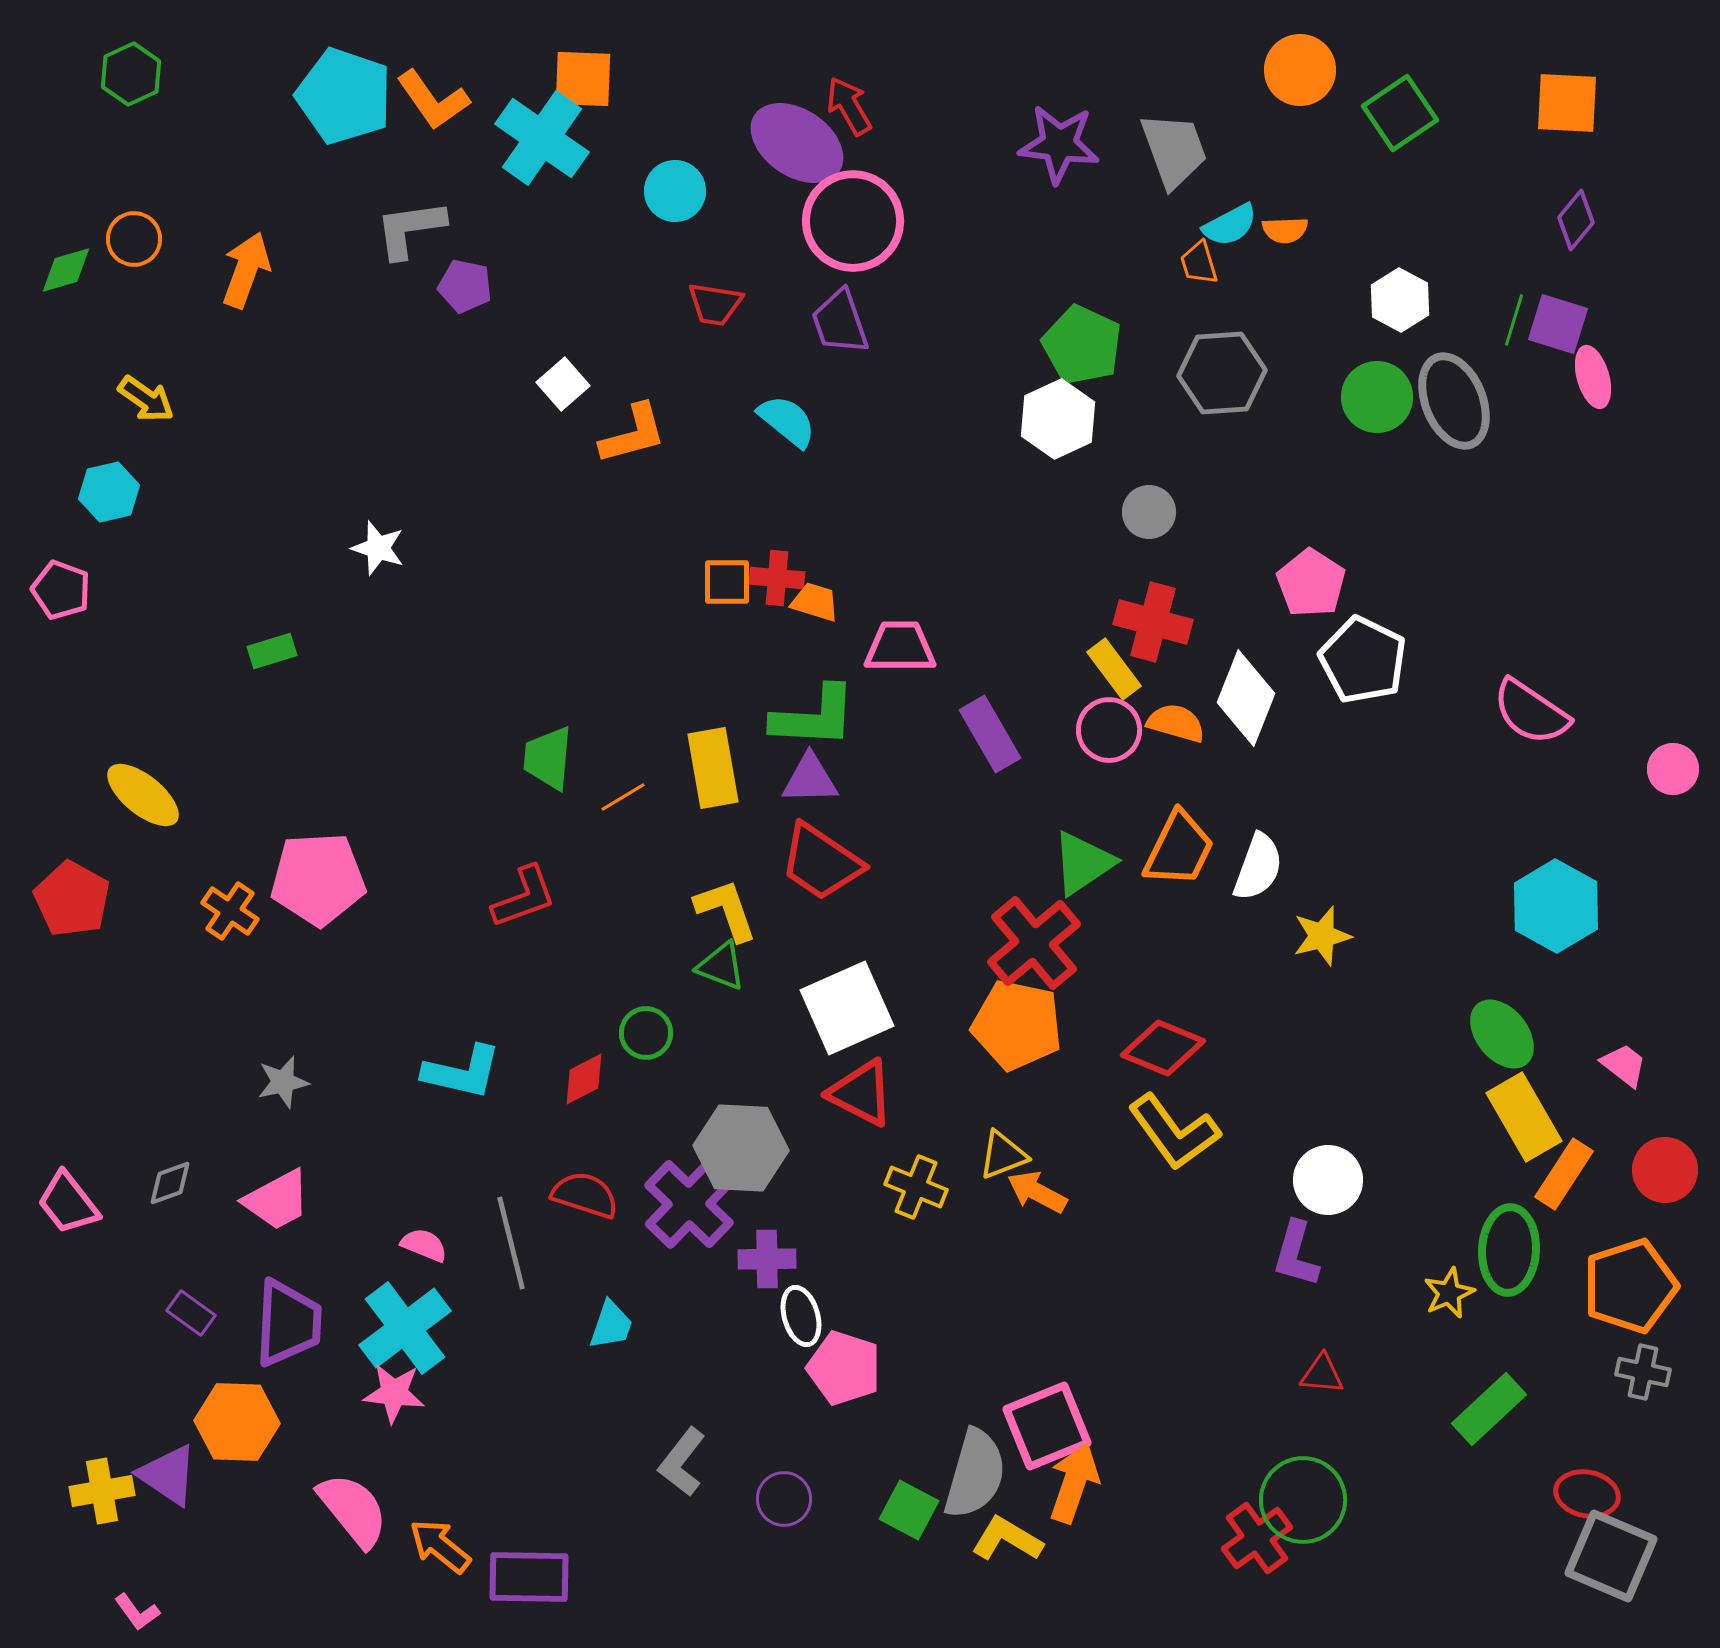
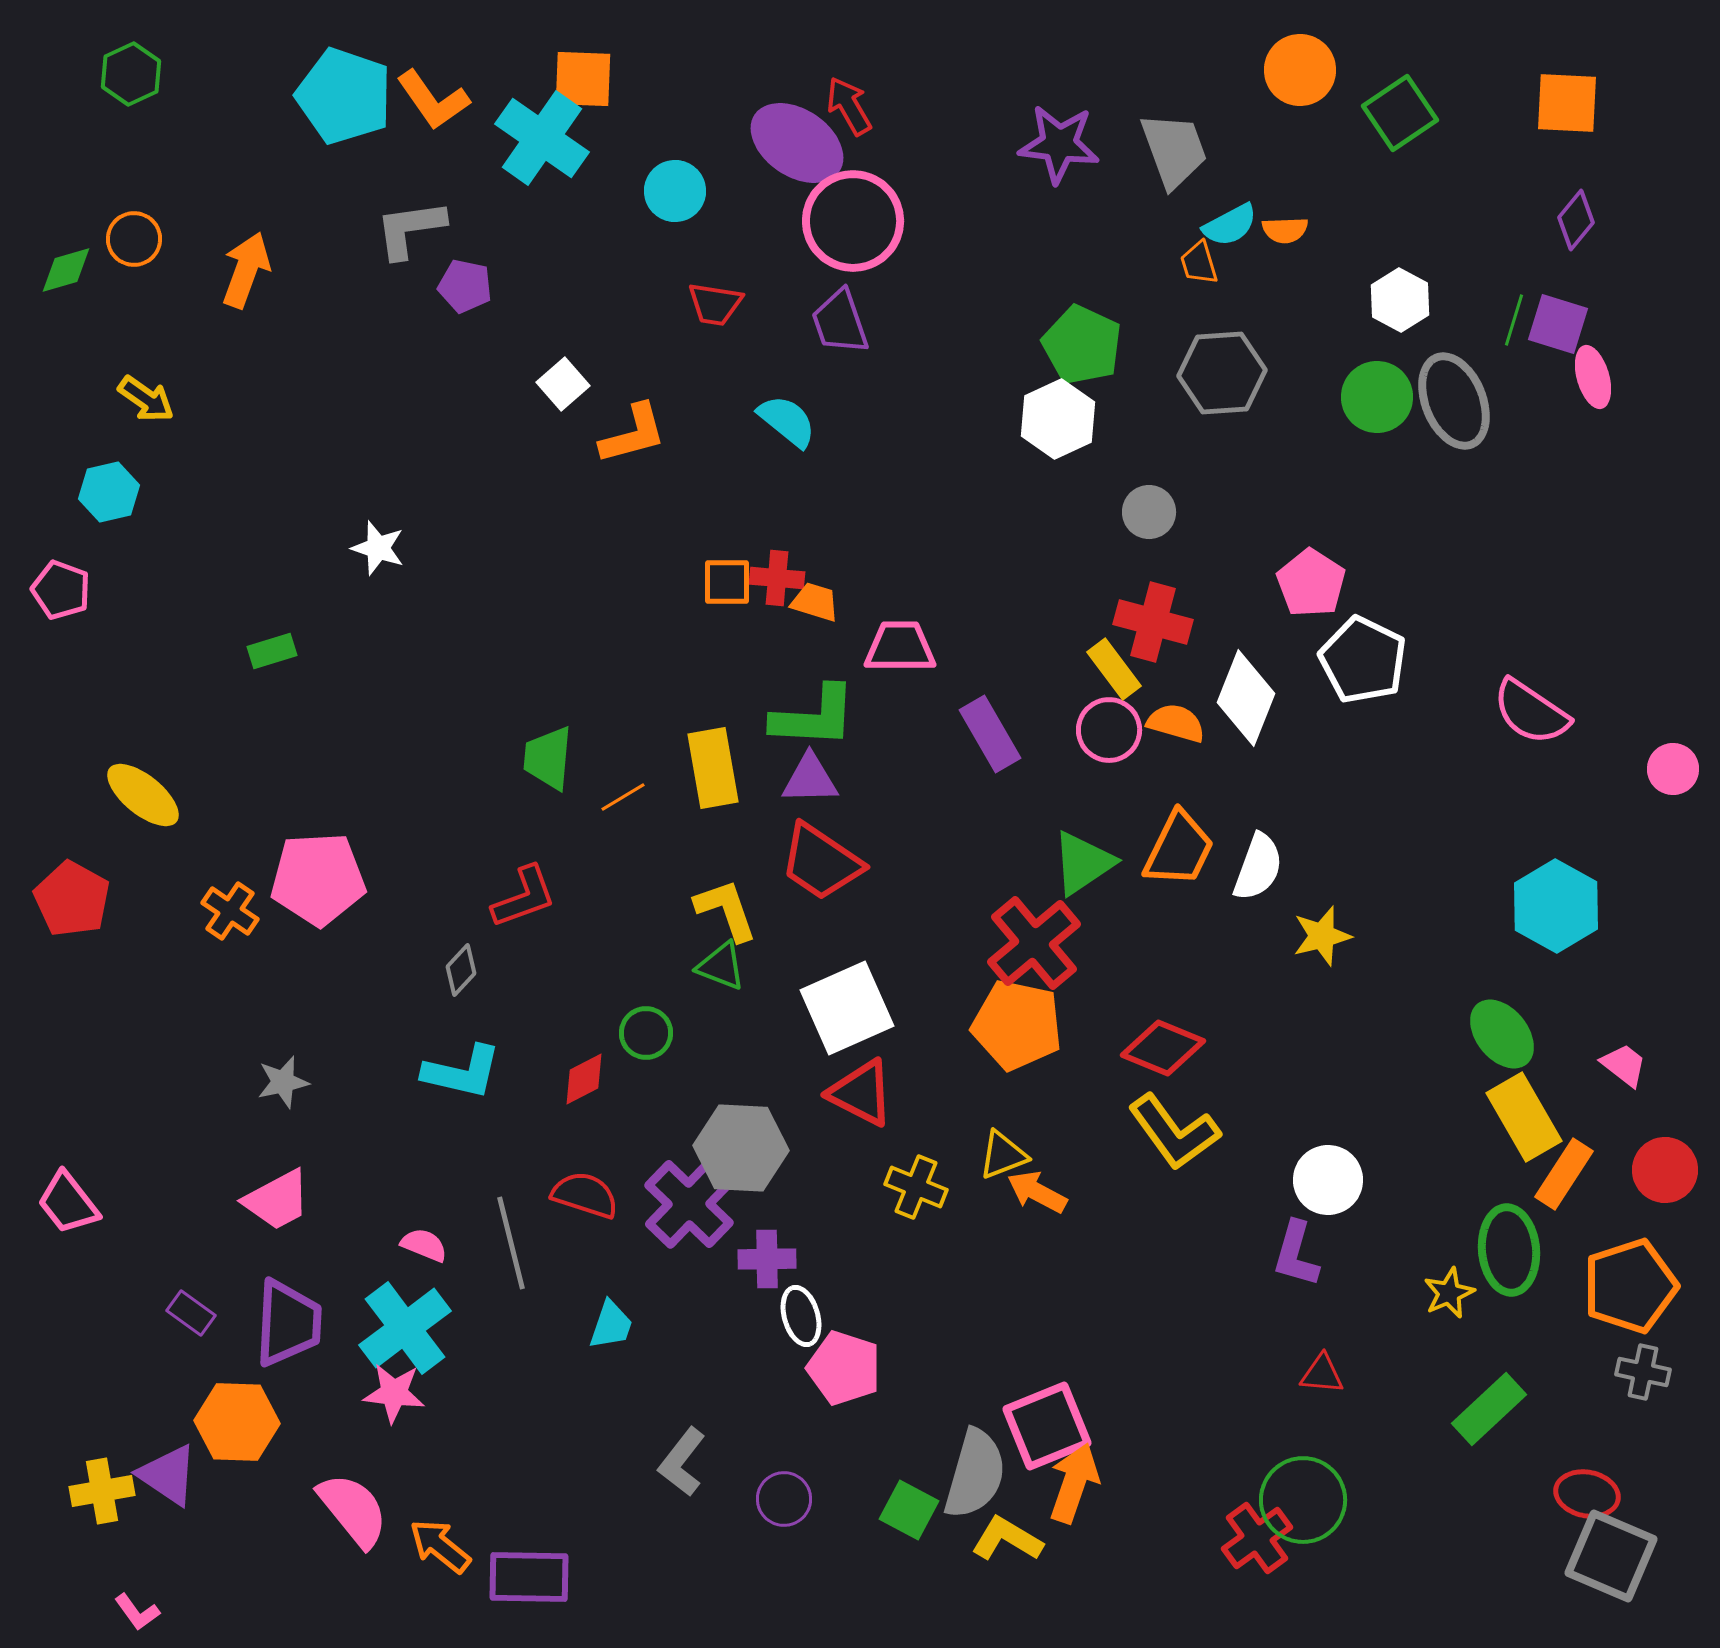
gray diamond at (170, 1183): moved 291 px right, 213 px up; rotated 27 degrees counterclockwise
green ellipse at (1509, 1250): rotated 8 degrees counterclockwise
